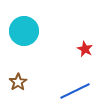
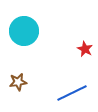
brown star: rotated 24 degrees clockwise
blue line: moved 3 px left, 2 px down
